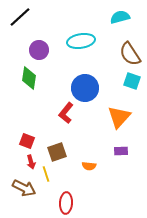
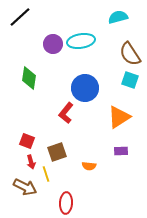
cyan semicircle: moved 2 px left
purple circle: moved 14 px right, 6 px up
cyan square: moved 2 px left, 1 px up
orange triangle: rotated 15 degrees clockwise
brown arrow: moved 1 px right, 1 px up
